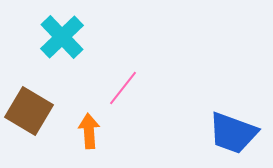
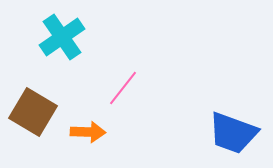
cyan cross: rotated 9 degrees clockwise
brown square: moved 4 px right, 1 px down
orange arrow: moved 1 px left, 1 px down; rotated 96 degrees clockwise
